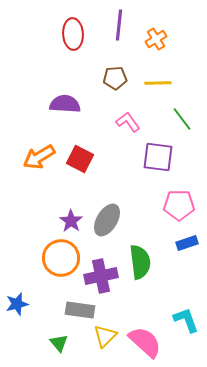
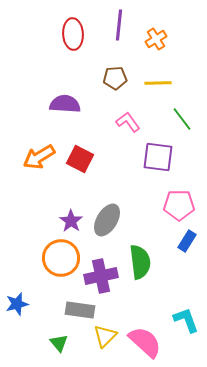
blue rectangle: moved 2 px up; rotated 40 degrees counterclockwise
